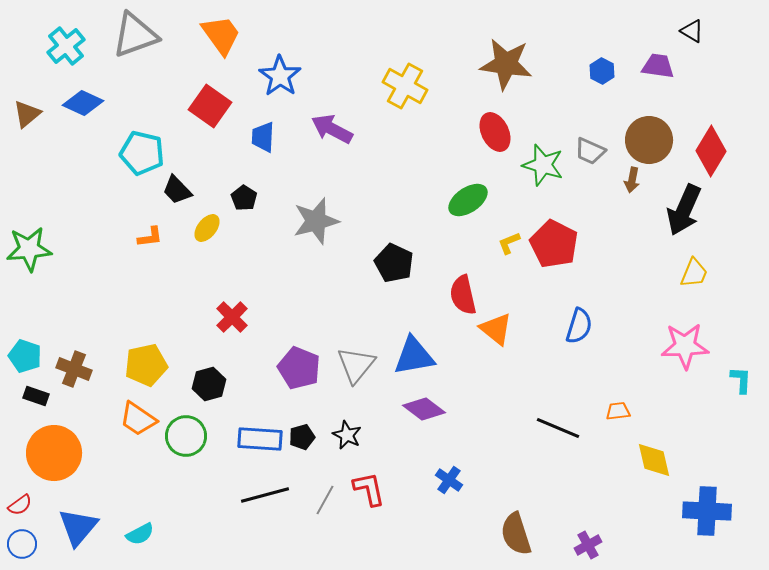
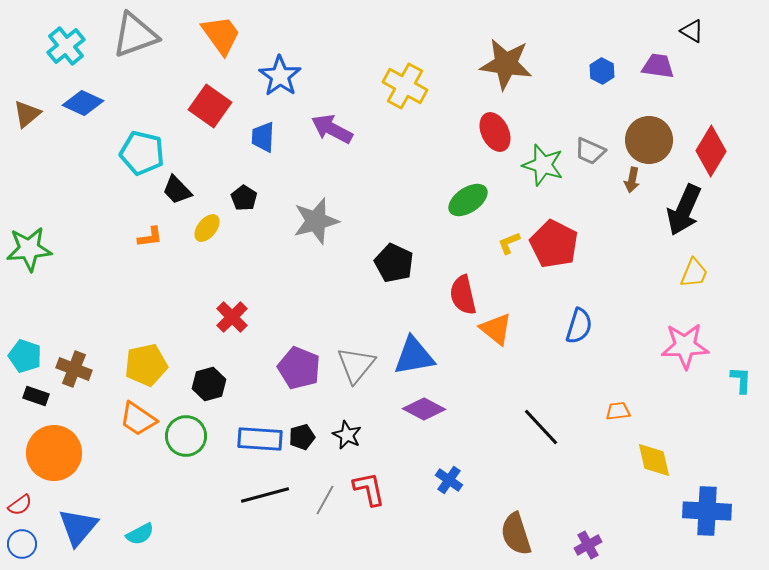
purple diamond at (424, 409): rotated 9 degrees counterclockwise
black line at (558, 428): moved 17 px left, 1 px up; rotated 24 degrees clockwise
